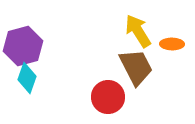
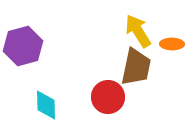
brown trapezoid: rotated 39 degrees clockwise
cyan diamond: moved 19 px right, 27 px down; rotated 20 degrees counterclockwise
